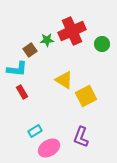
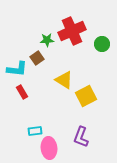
brown square: moved 7 px right, 8 px down
cyan rectangle: rotated 24 degrees clockwise
pink ellipse: rotated 65 degrees counterclockwise
